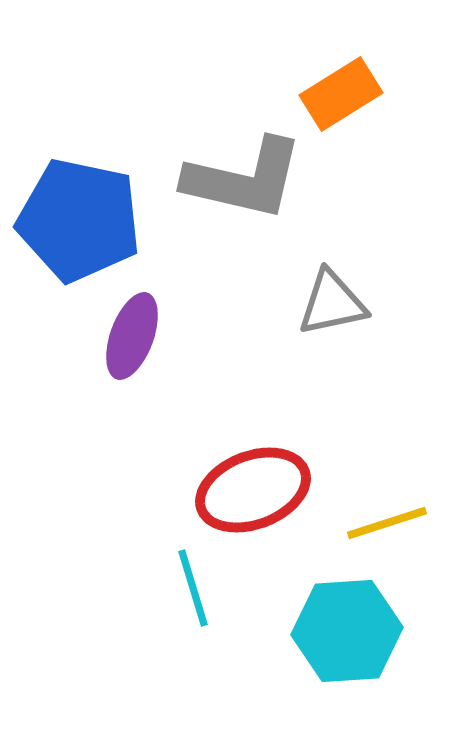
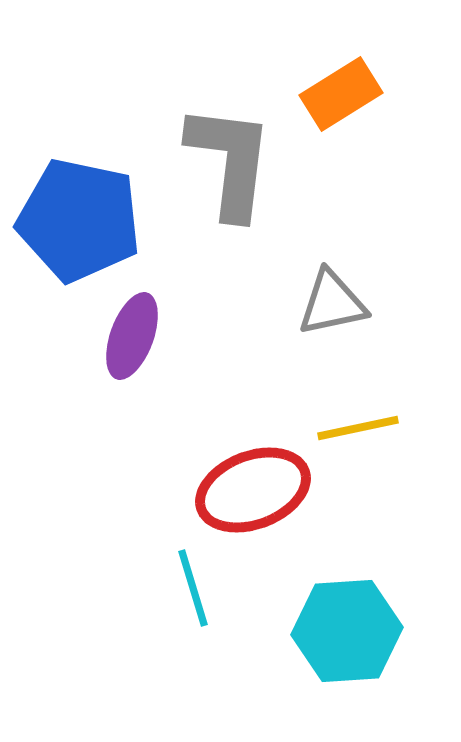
gray L-shape: moved 14 px left, 18 px up; rotated 96 degrees counterclockwise
yellow line: moved 29 px left, 95 px up; rotated 6 degrees clockwise
